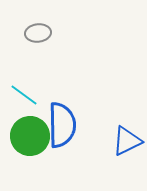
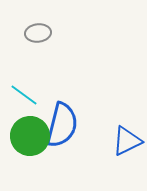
blue semicircle: rotated 15 degrees clockwise
